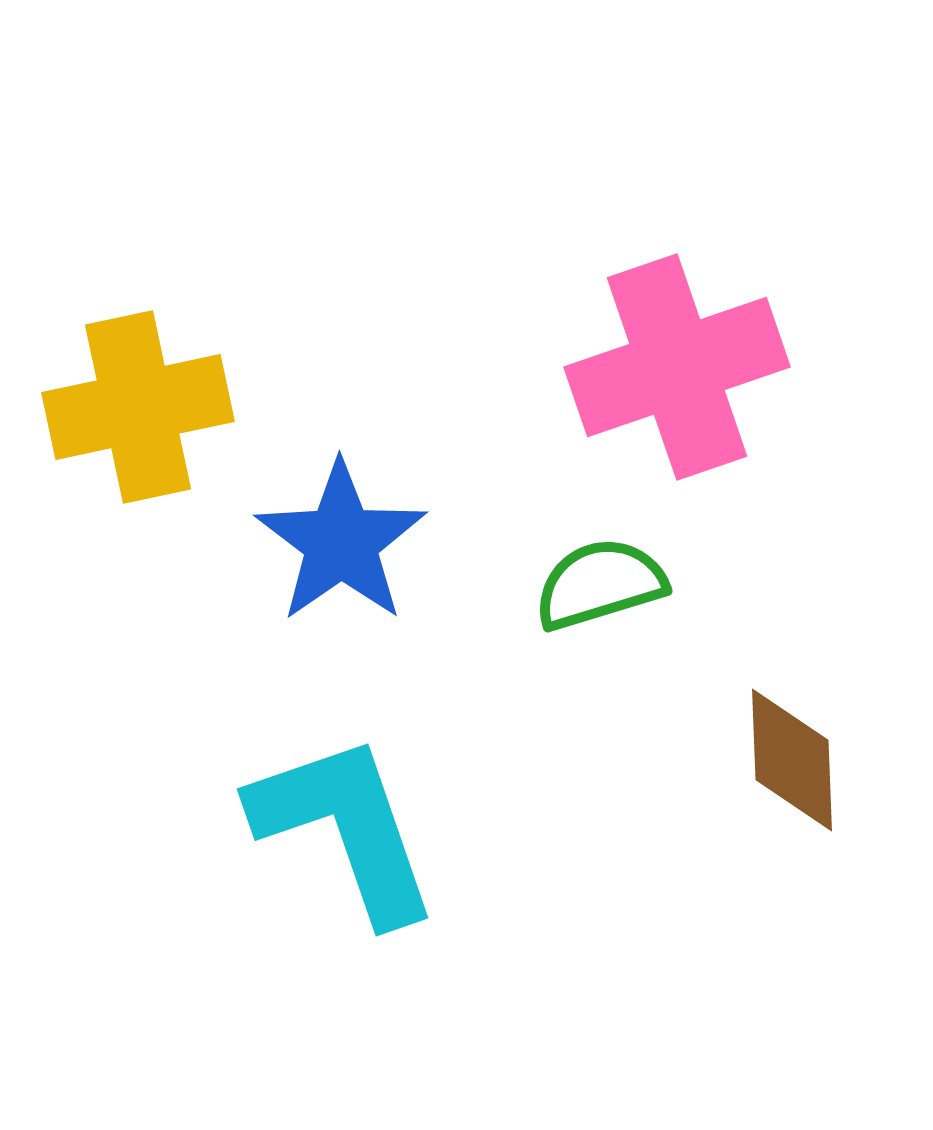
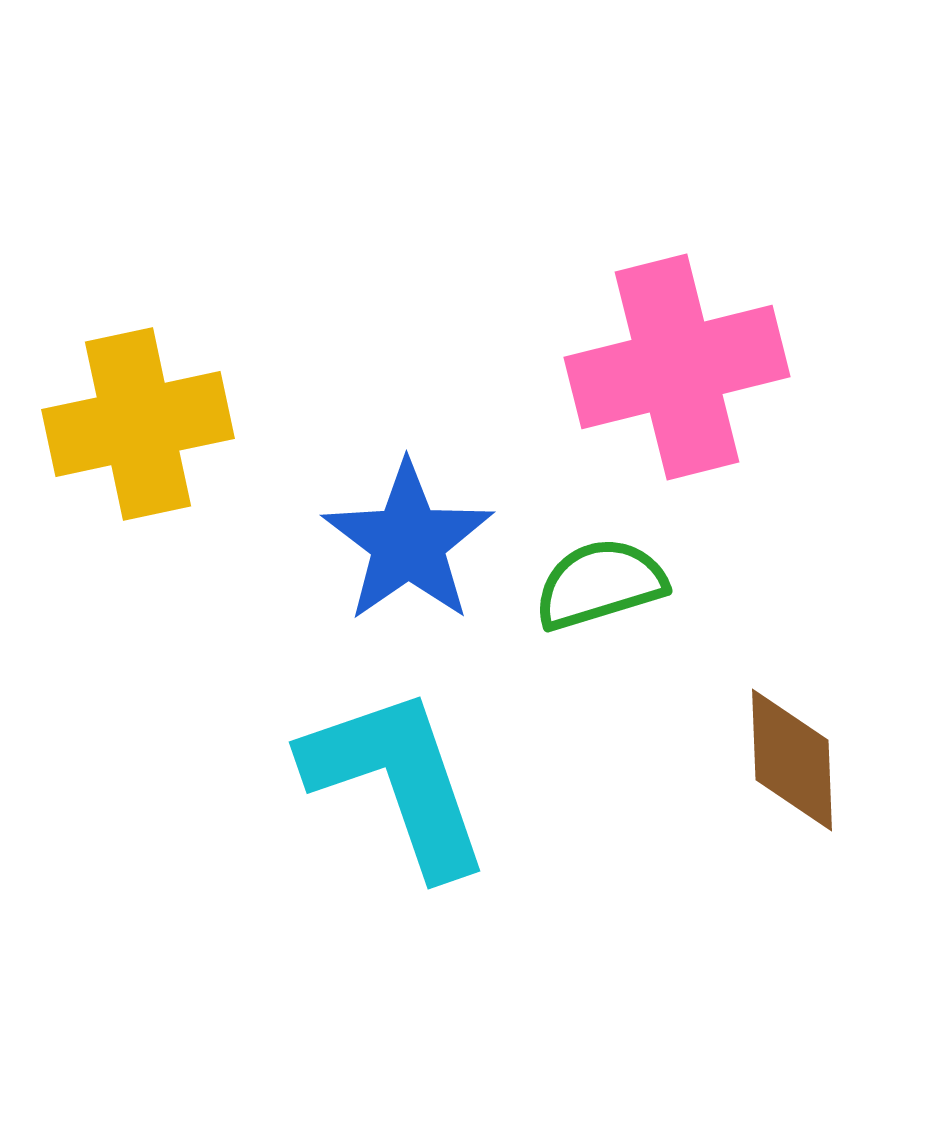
pink cross: rotated 5 degrees clockwise
yellow cross: moved 17 px down
blue star: moved 67 px right
cyan L-shape: moved 52 px right, 47 px up
